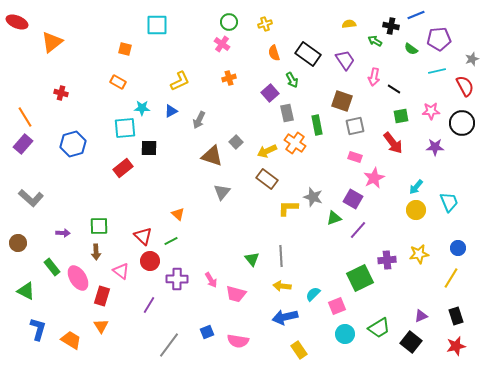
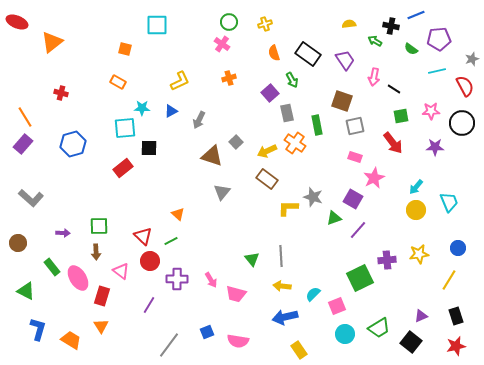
yellow line at (451, 278): moved 2 px left, 2 px down
